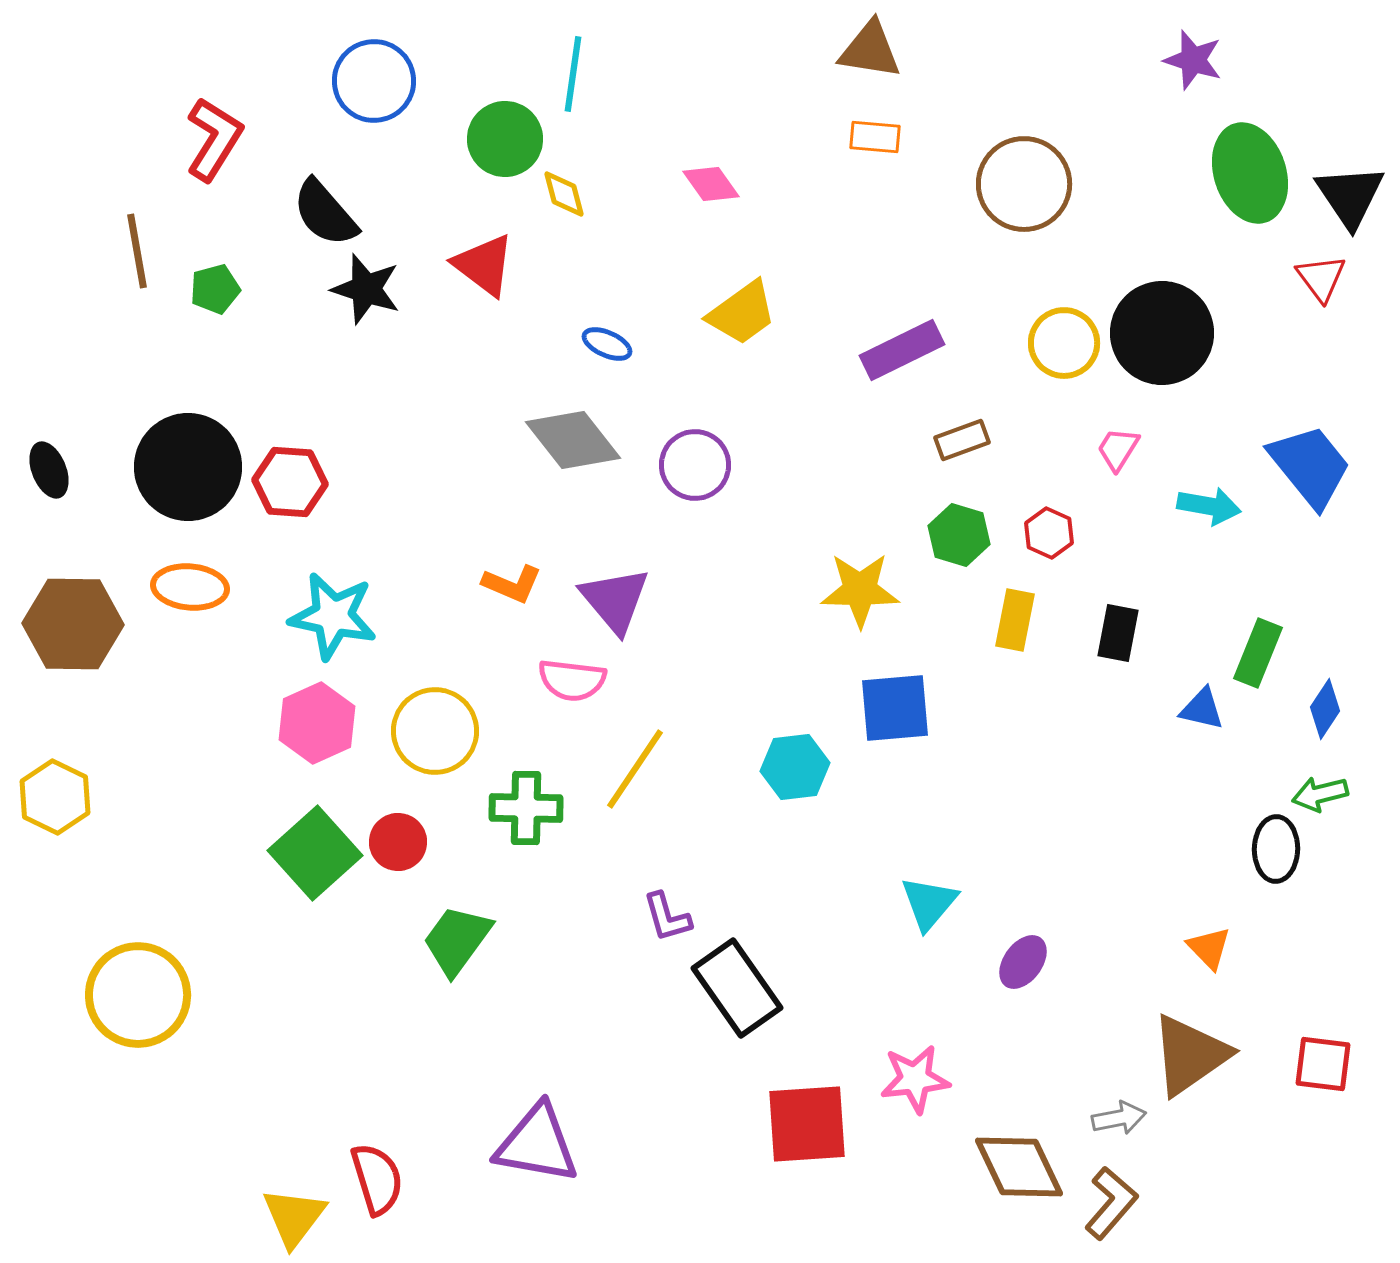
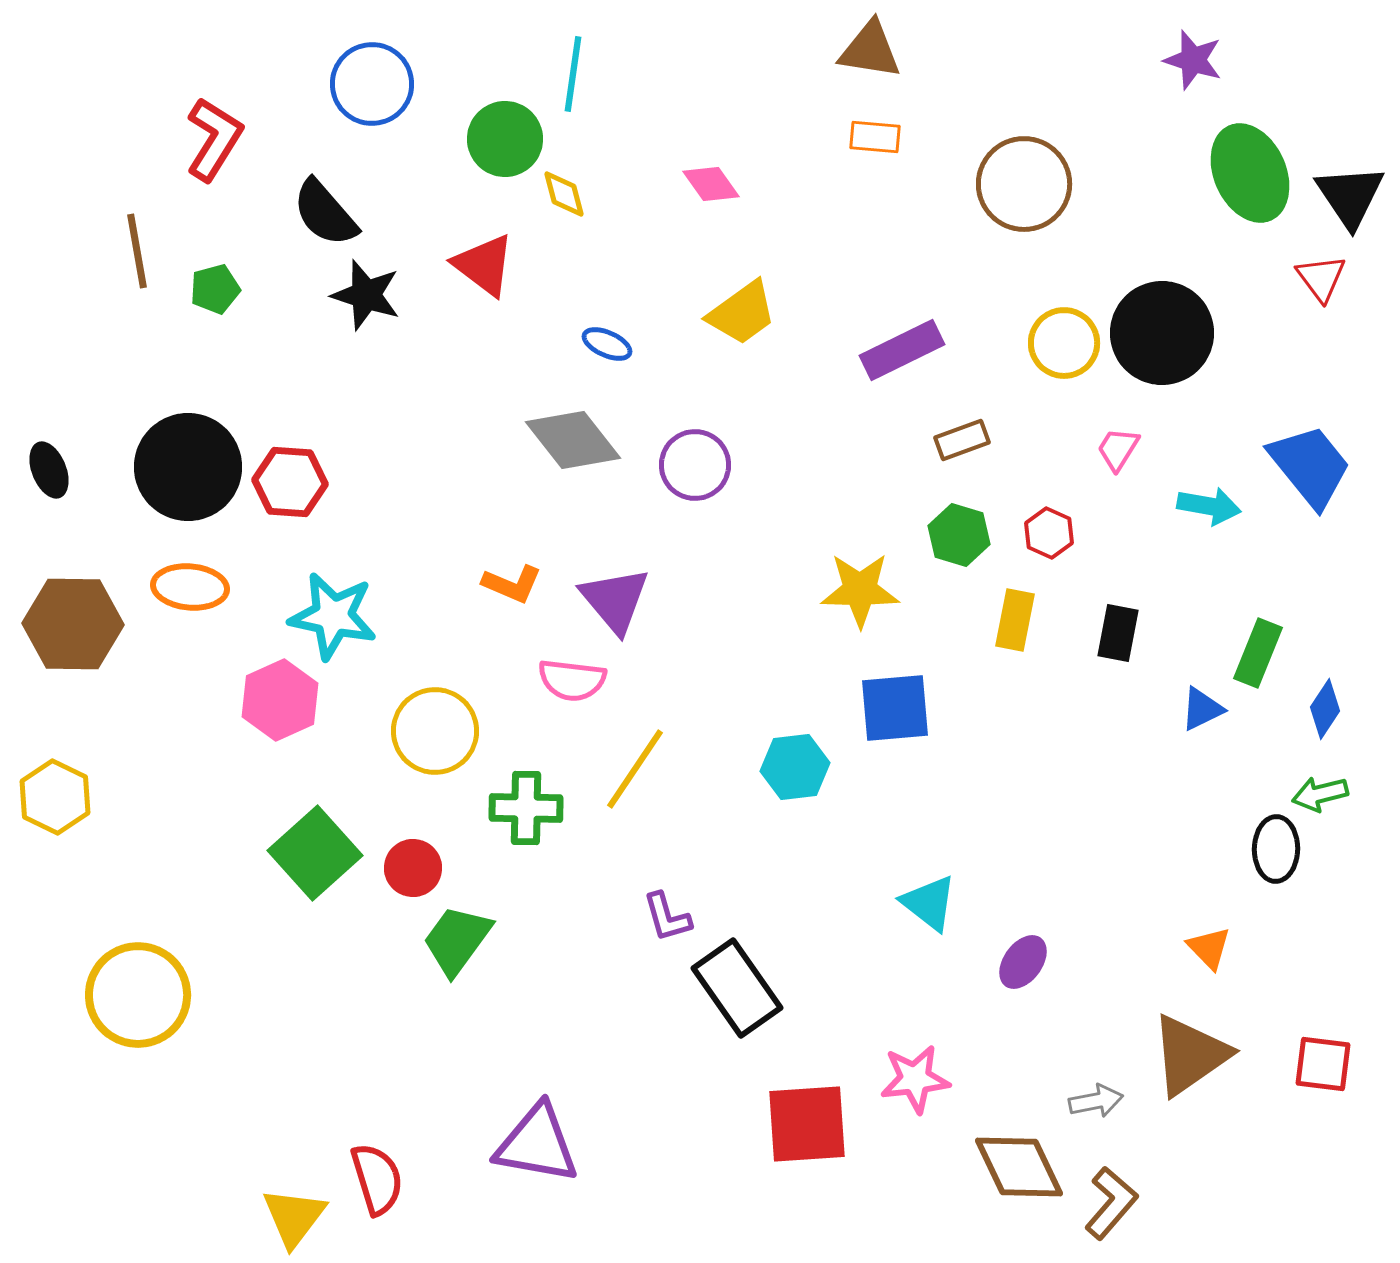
blue circle at (374, 81): moved 2 px left, 3 px down
green ellipse at (1250, 173): rotated 6 degrees counterclockwise
black star at (366, 289): moved 6 px down
blue triangle at (1202, 709): rotated 39 degrees counterclockwise
pink hexagon at (317, 723): moved 37 px left, 23 px up
red circle at (398, 842): moved 15 px right, 26 px down
cyan triangle at (929, 903): rotated 32 degrees counterclockwise
gray arrow at (1119, 1118): moved 23 px left, 17 px up
